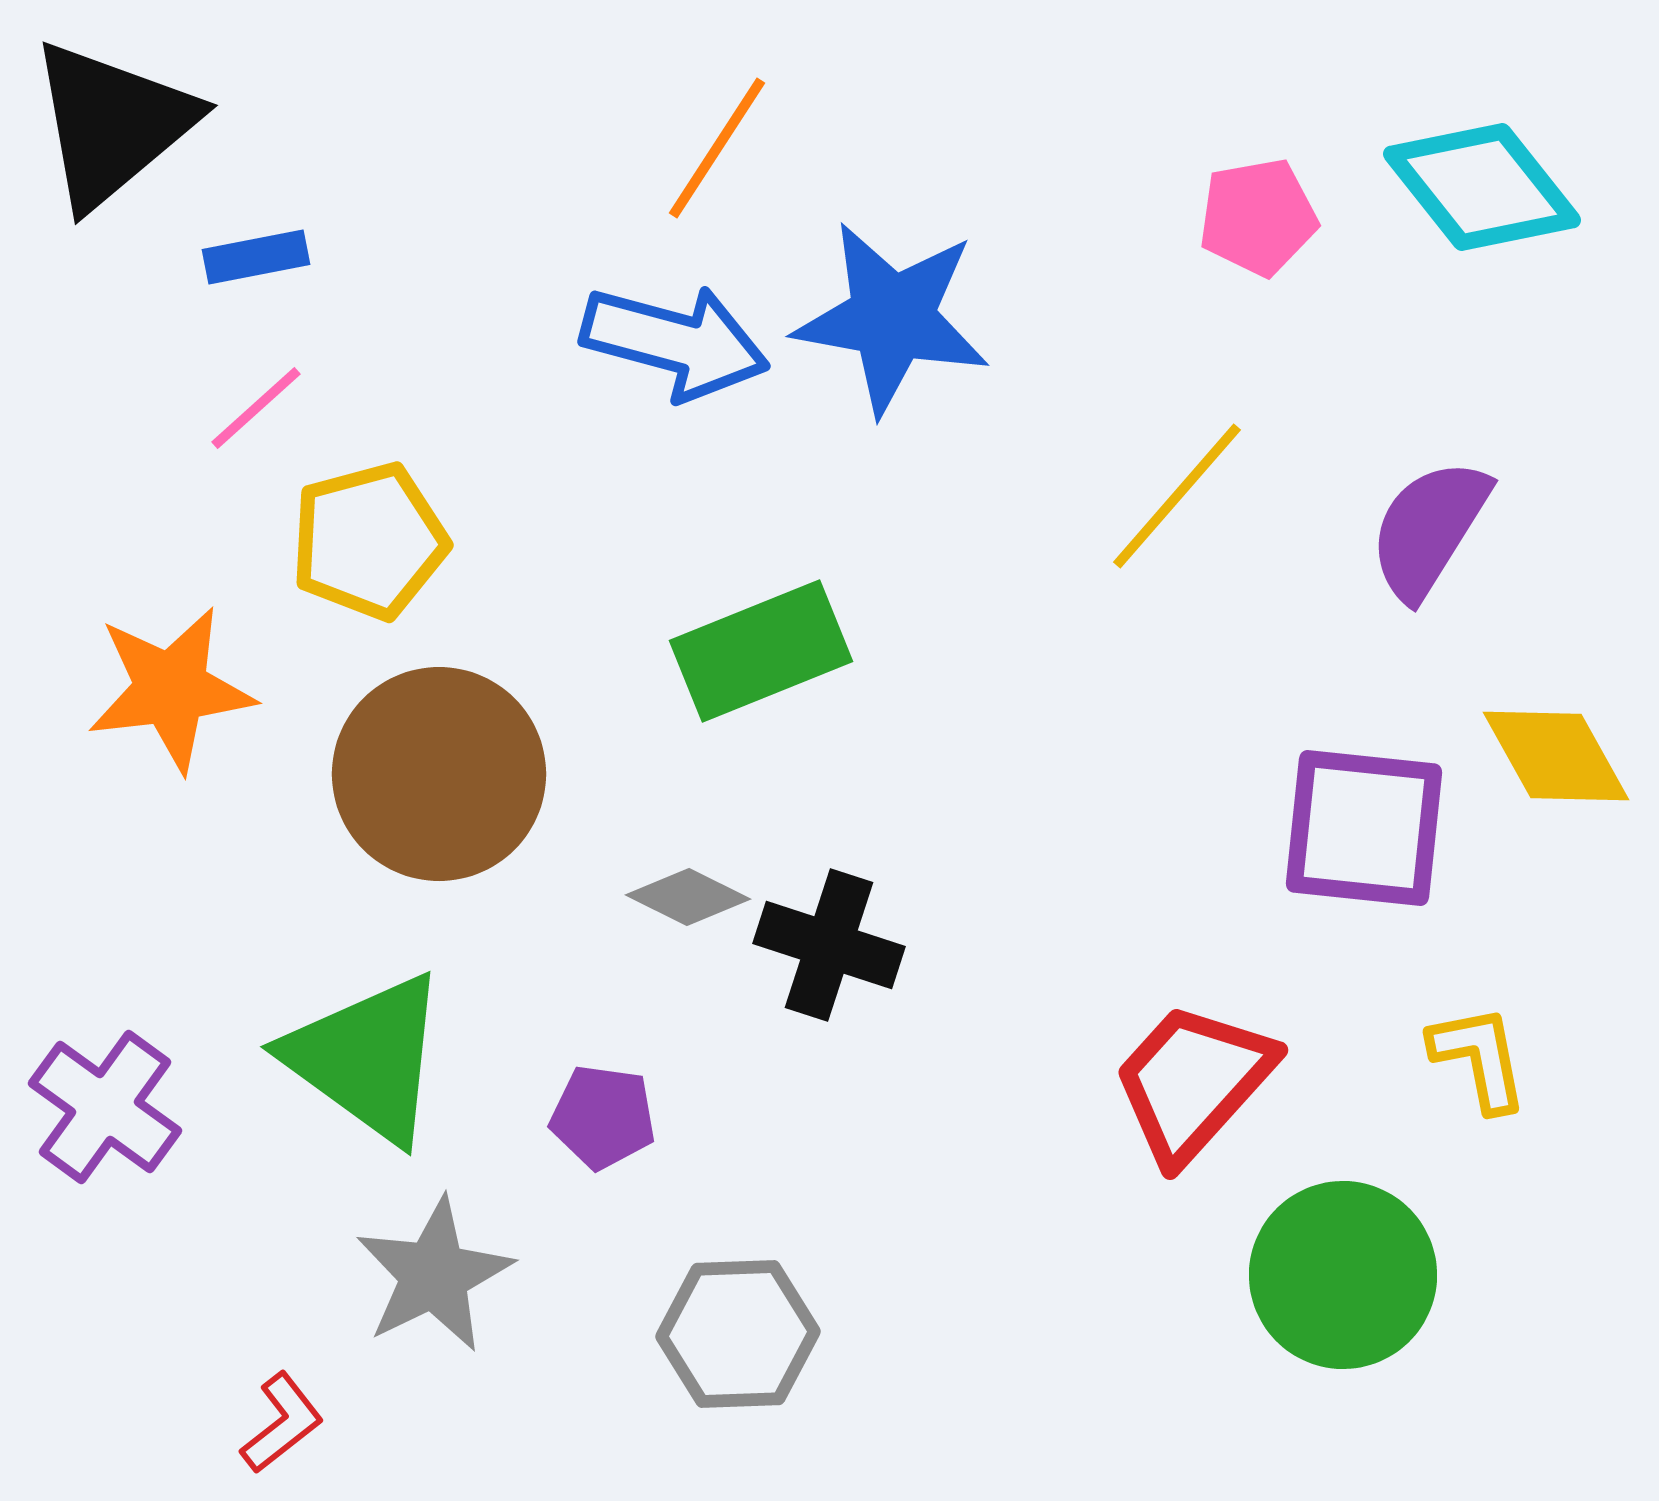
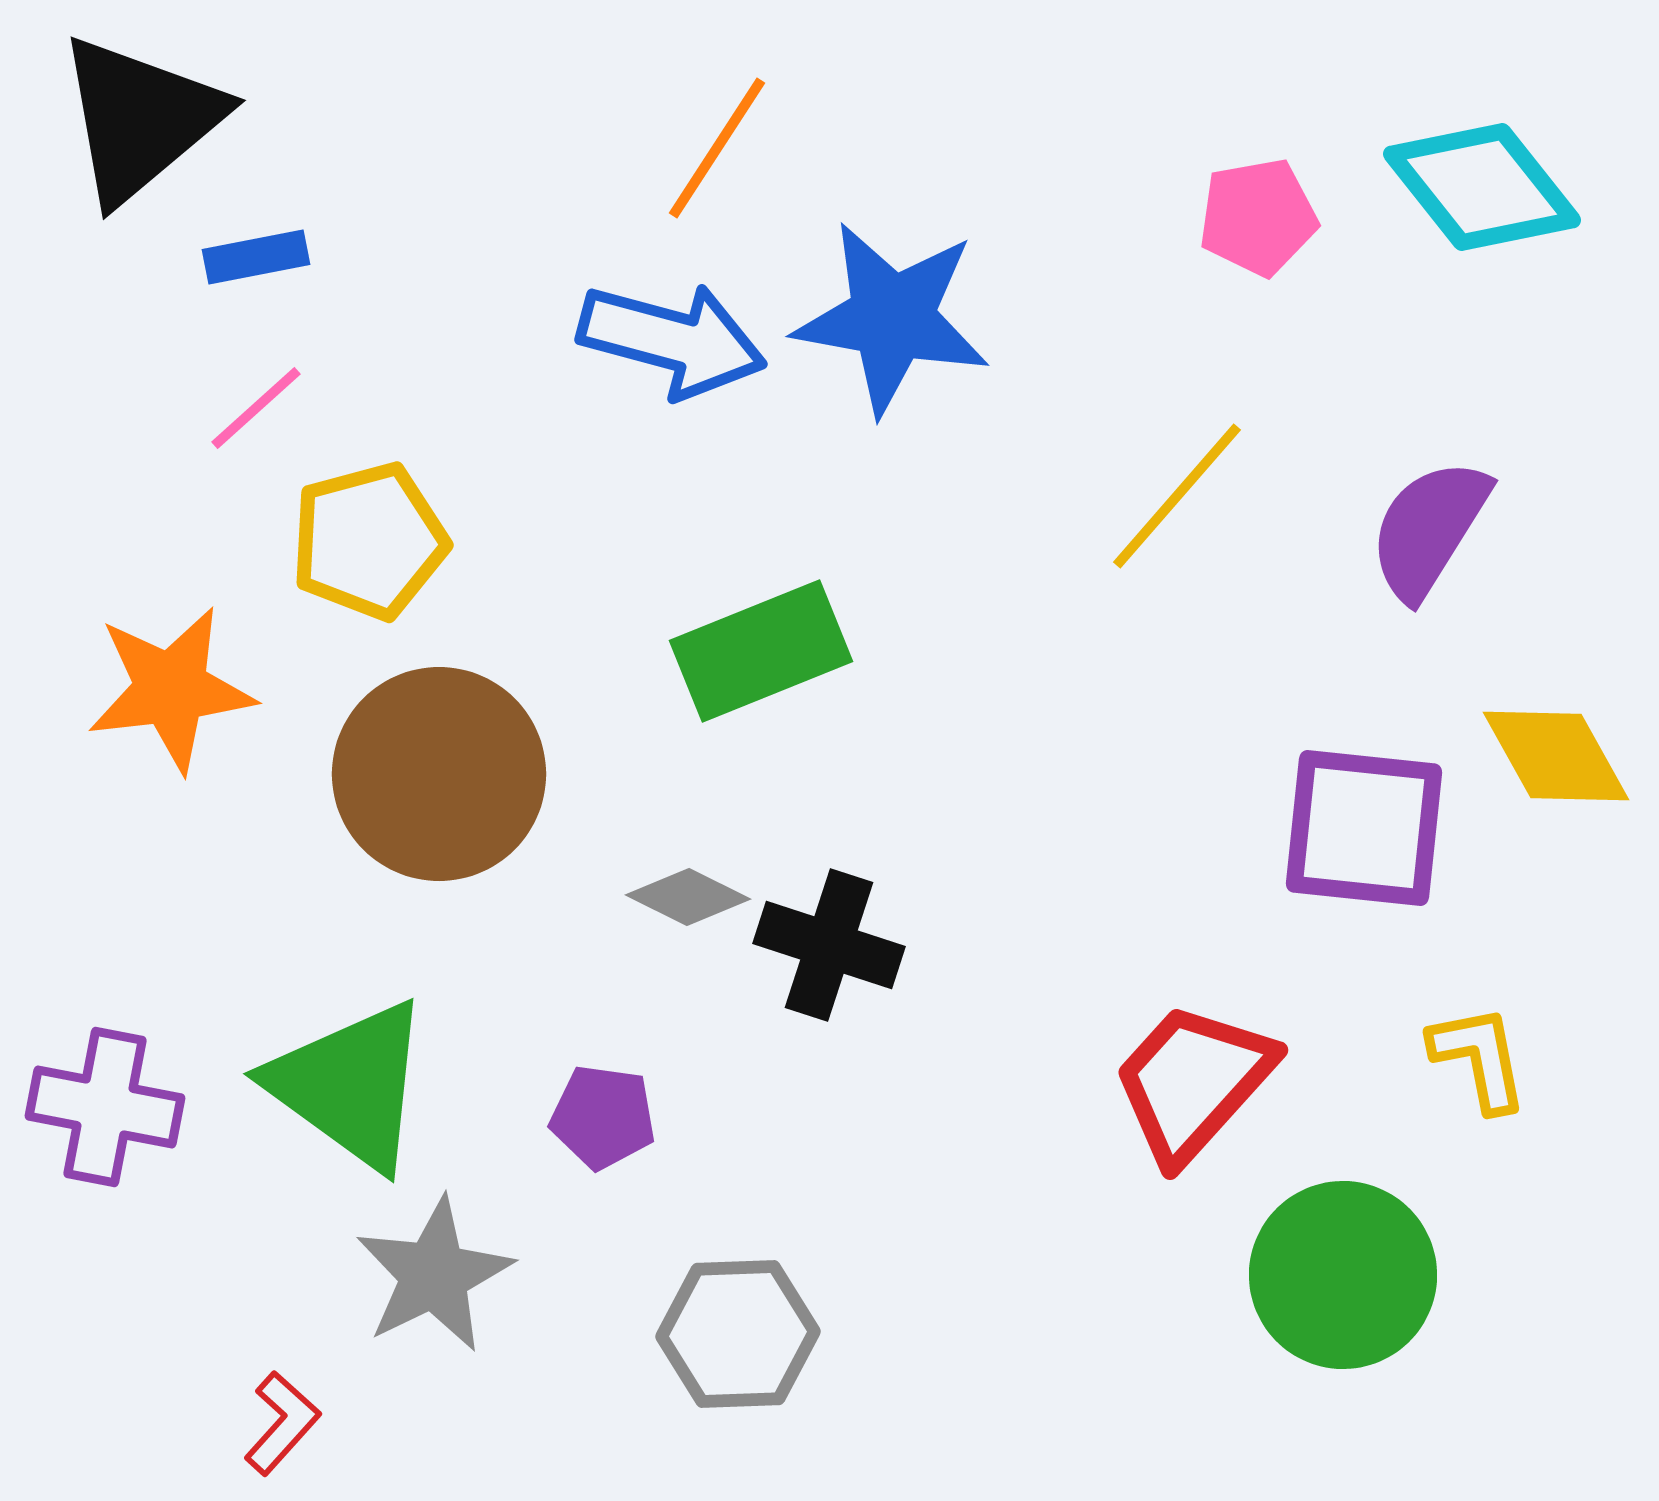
black triangle: moved 28 px right, 5 px up
blue arrow: moved 3 px left, 2 px up
green triangle: moved 17 px left, 27 px down
purple cross: rotated 25 degrees counterclockwise
red L-shape: rotated 10 degrees counterclockwise
